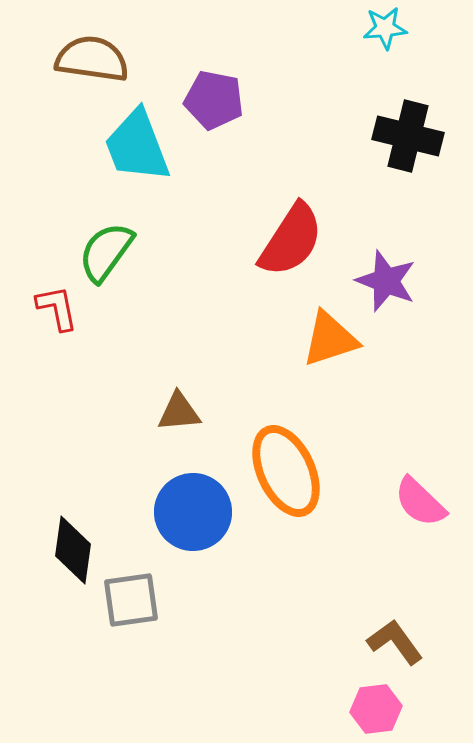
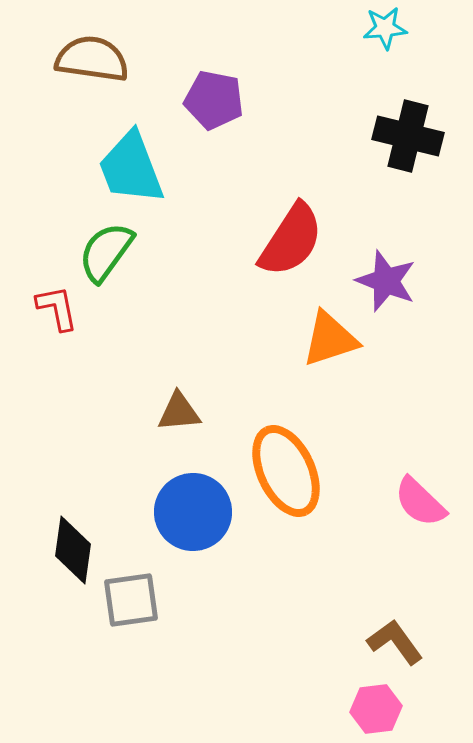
cyan trapezoid: moved 6 px left, 22 px down
